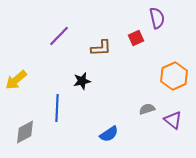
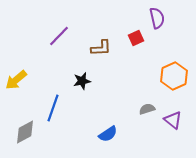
blue line: moved 4 px left; rotated 16 degrees clockwise
blue semicircle: moved 1 px left
